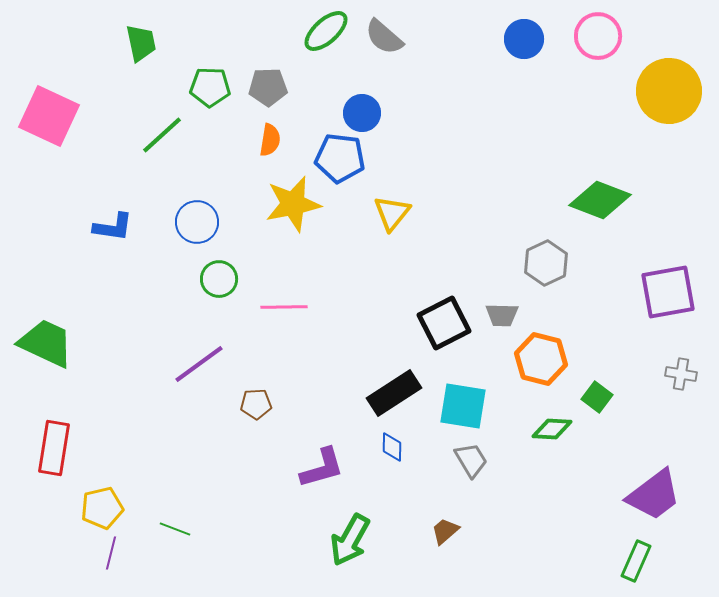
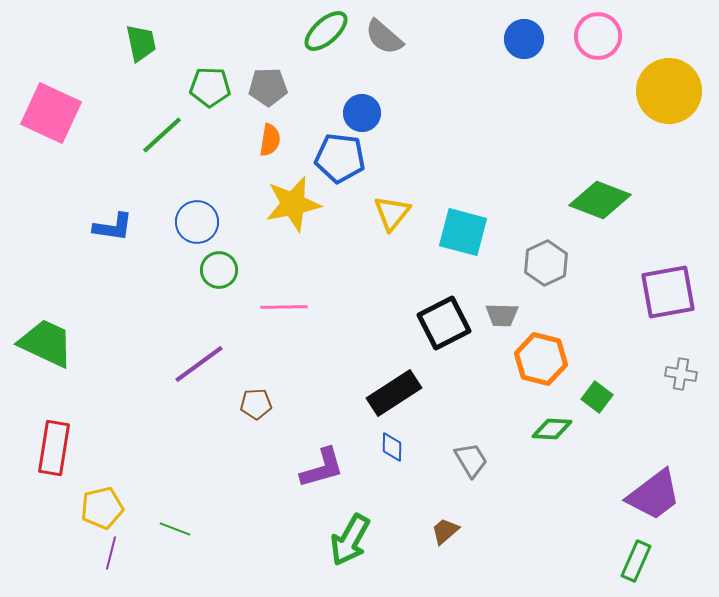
pink square at (49, 116): moved 2 px right, 3 px up
green circle at (219, 279): moved 9 px up
cyan square at (463, 406): moved 174 px up; rotated 6 degrees clockwise
